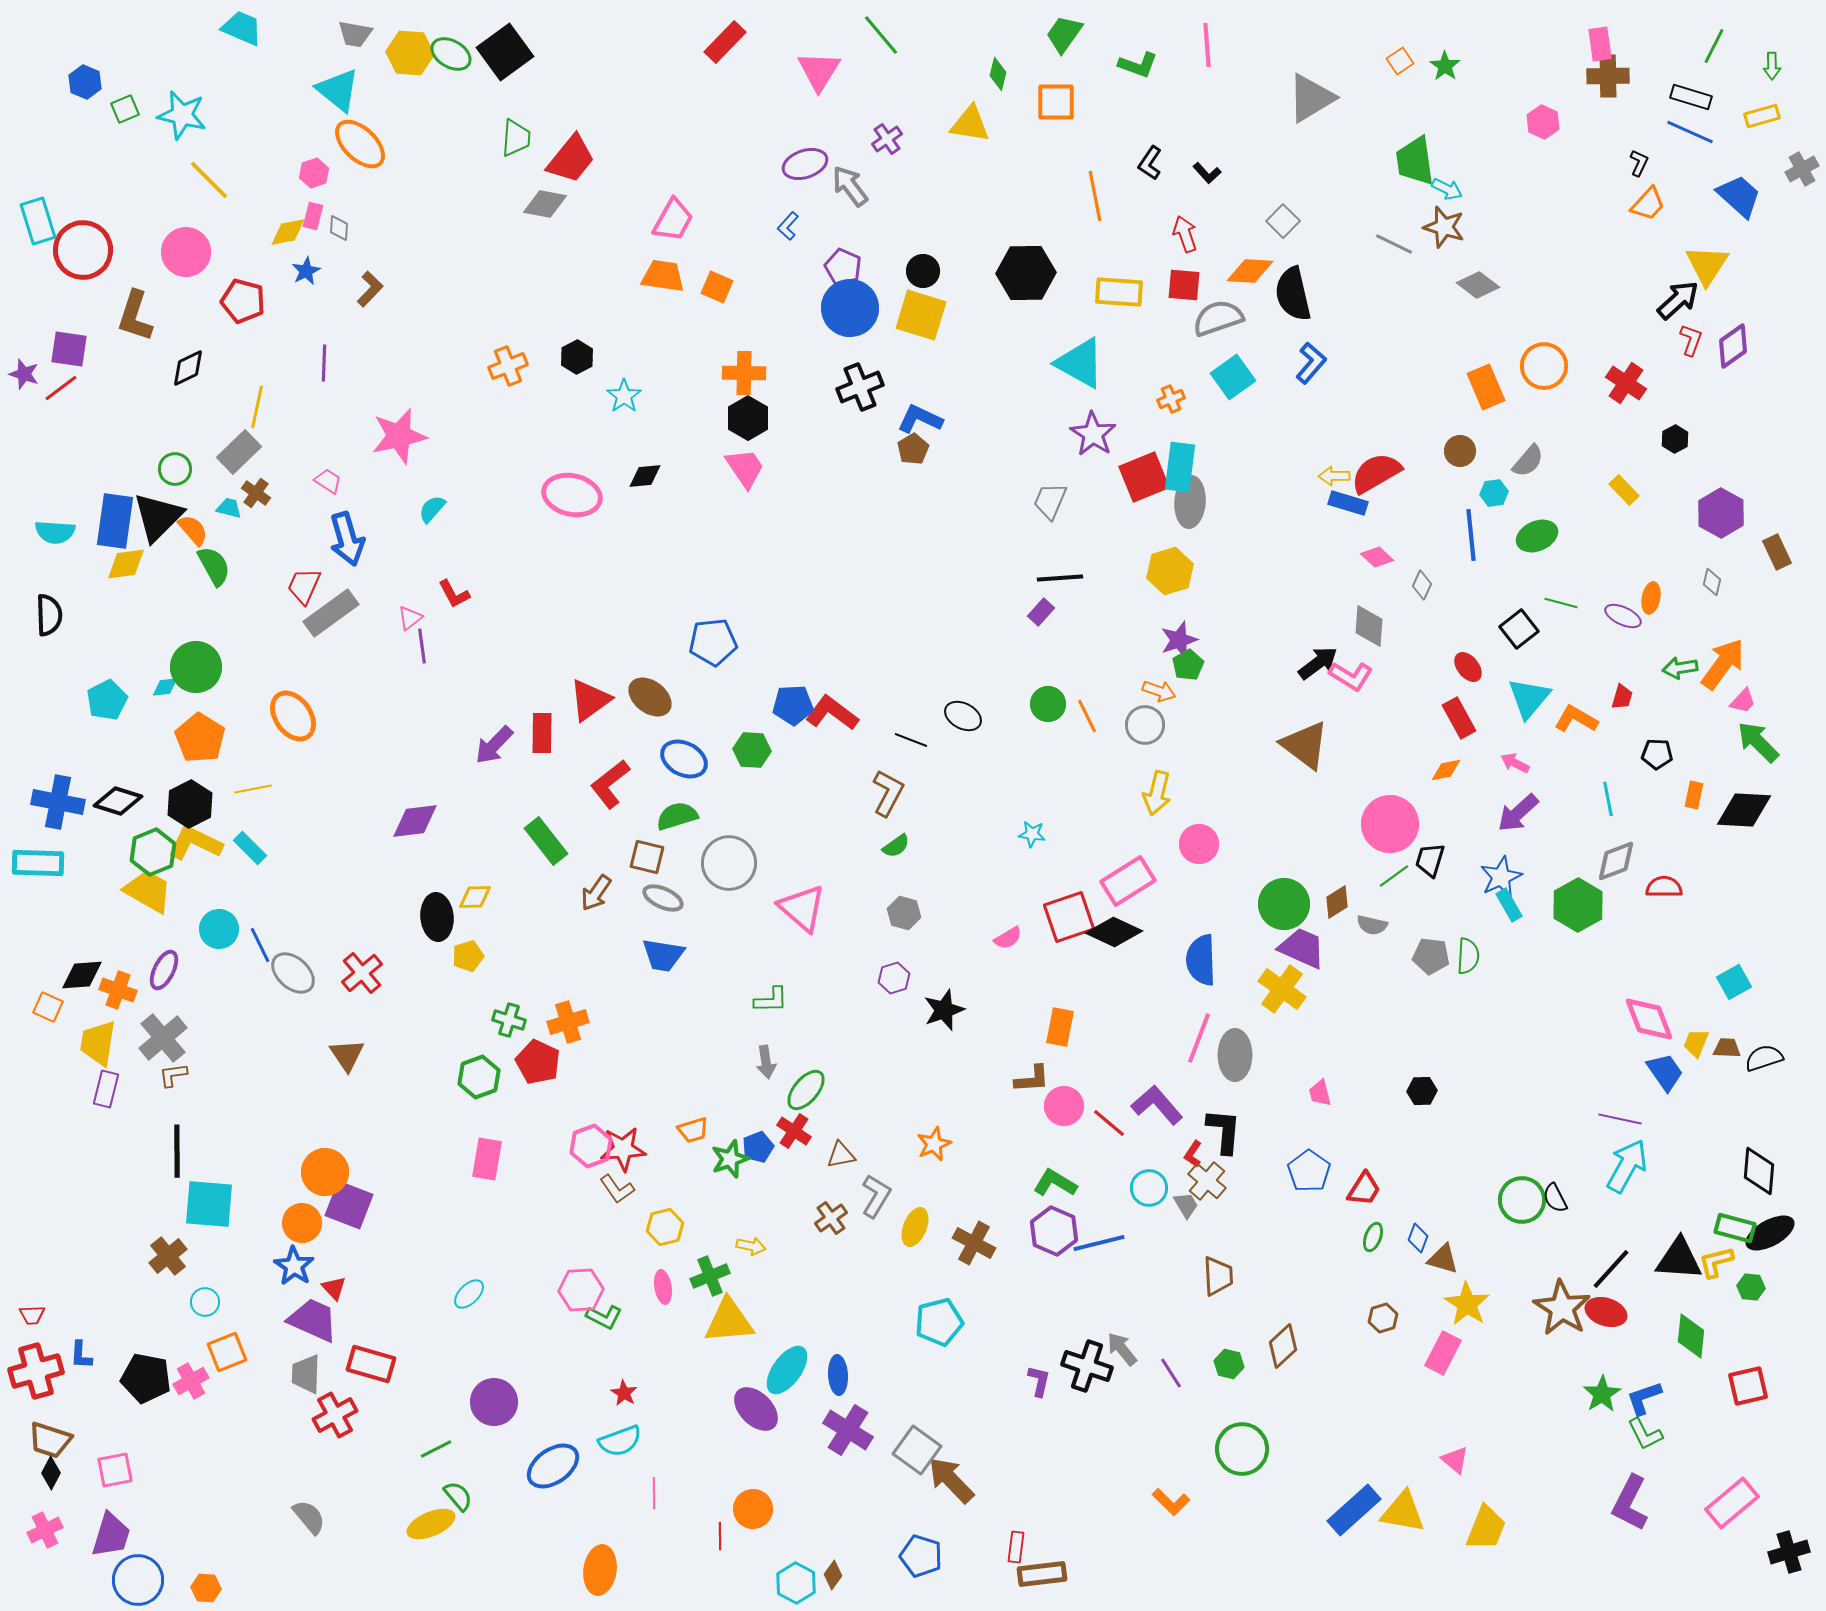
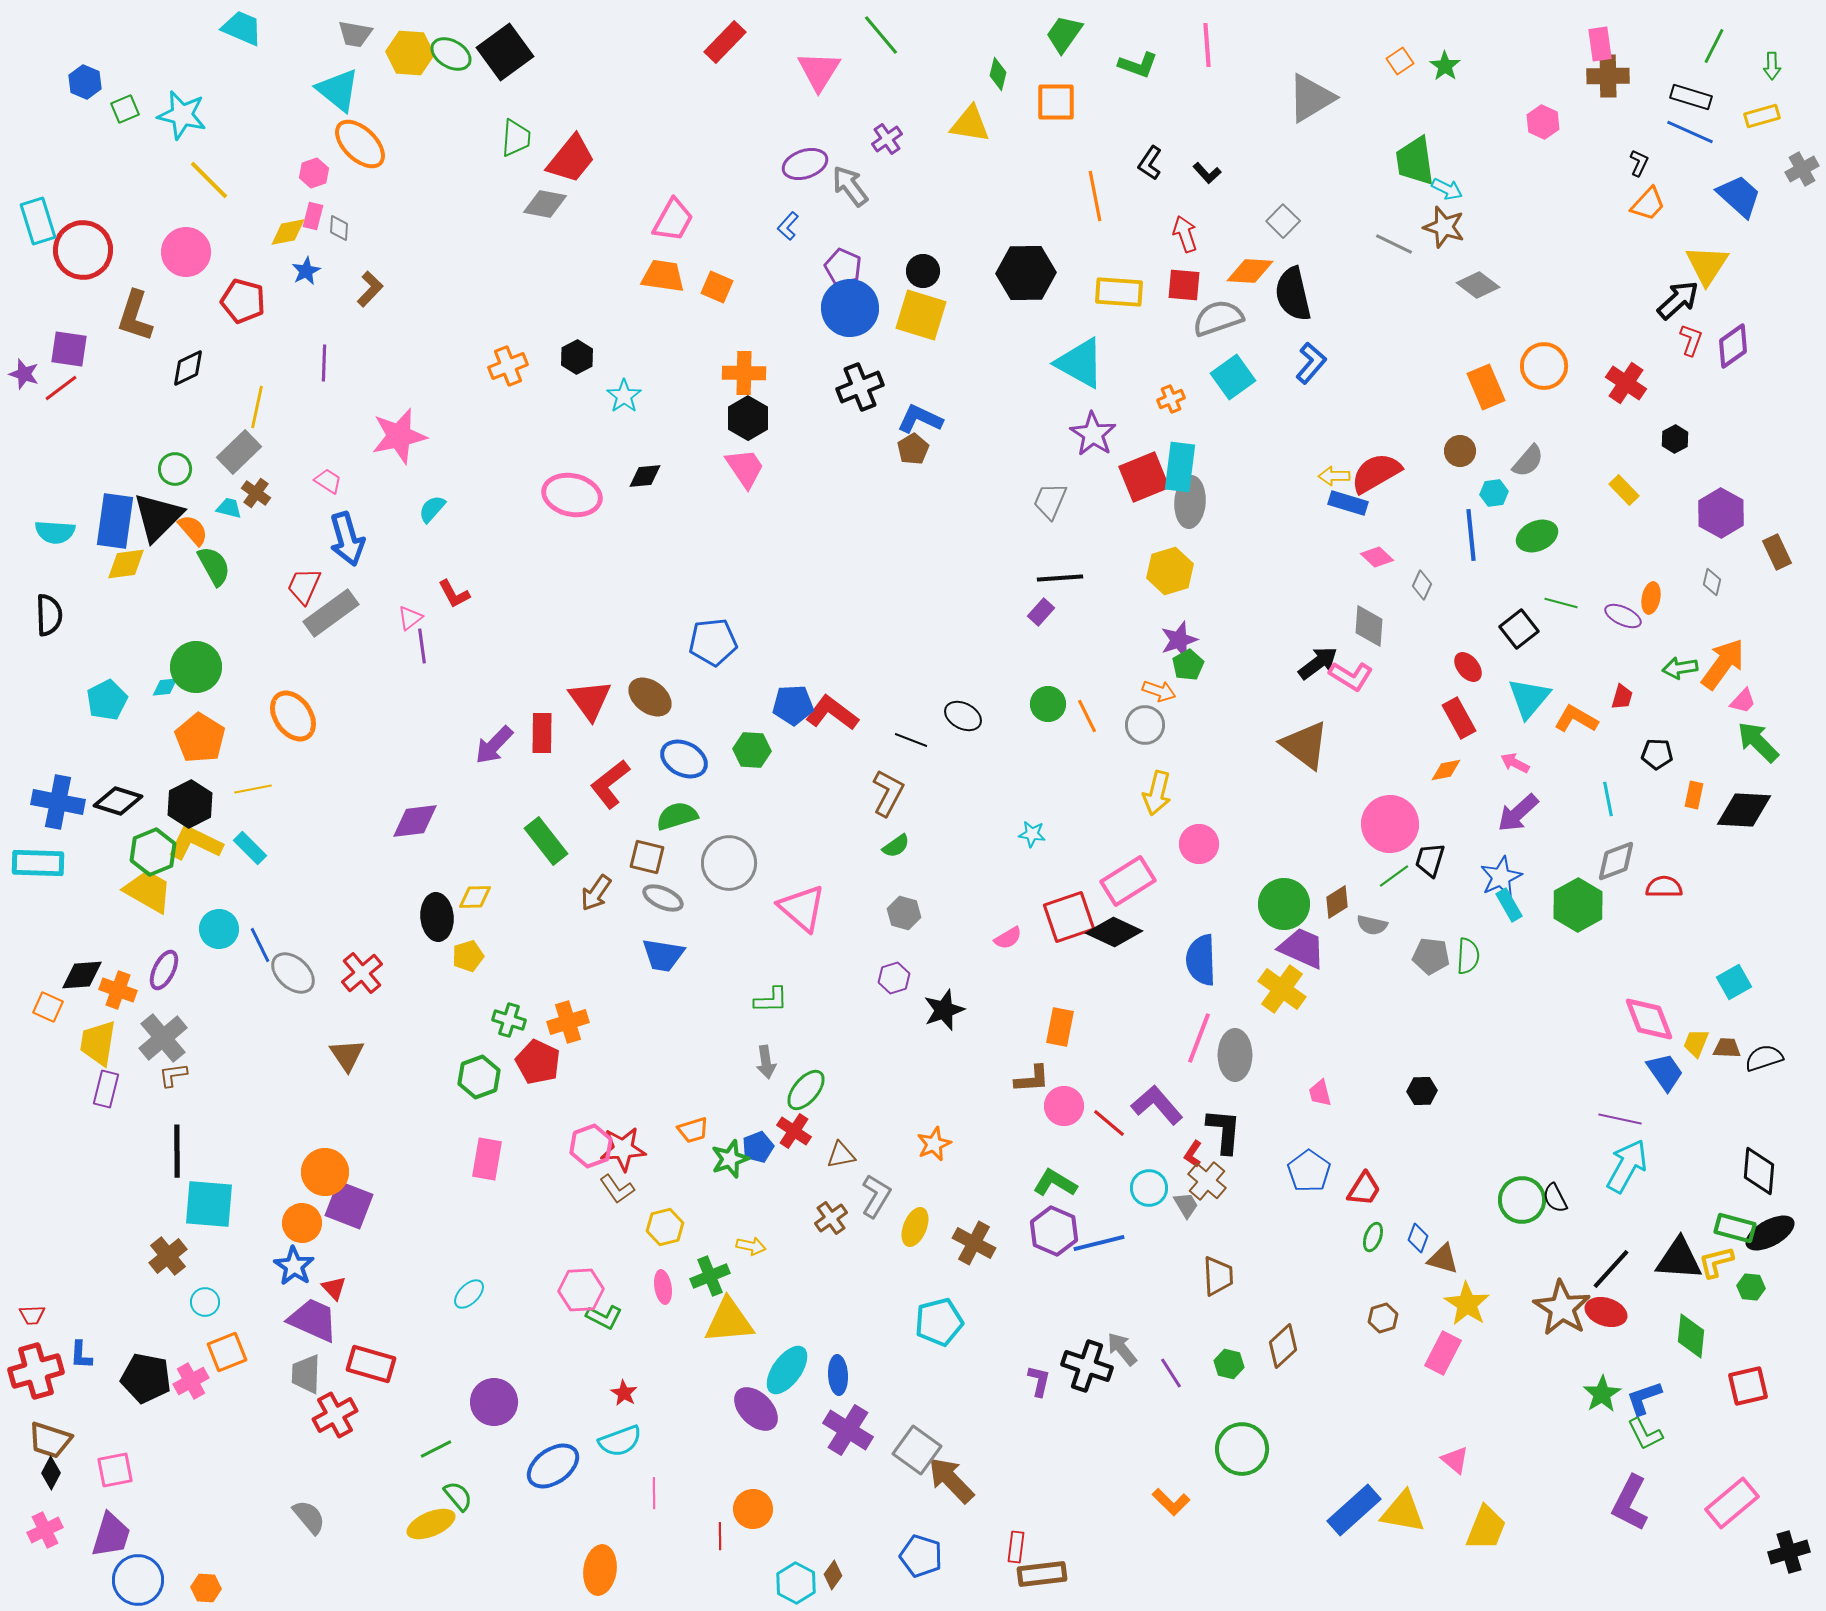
red triangle at (590, 700): rotated 30 degrees counterclockwise
